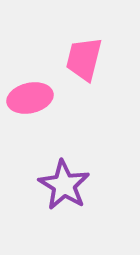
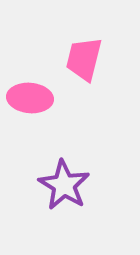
pink ellipse: rotated 18 degrees clockwise
